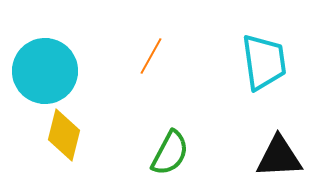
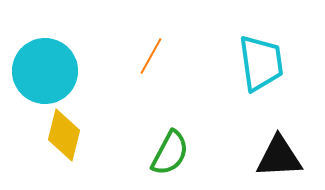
cyan trapezoid: moved 3 px left, 1 px down
